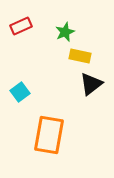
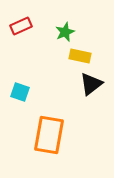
cyan square: rotated 36 degrees counterclockwise
